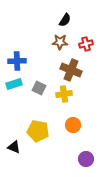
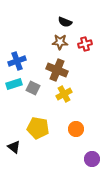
black semicircle: moved 2 px down; rotated 80 degrees clockwise
red cross: moved 1 px left
blue cross: rotated 18 degrees counterclockwise
brown cross: moved 14 px left
gray square: moved 6 px left
yellow cross: rotated 21 degrees counterclockwise
orange circle: moved 3 px right, 4 px down
yellow pentagon: moved 3 px up
black triangle: rotated 16 degrees clockwise
purple circle: moved 6 px right
